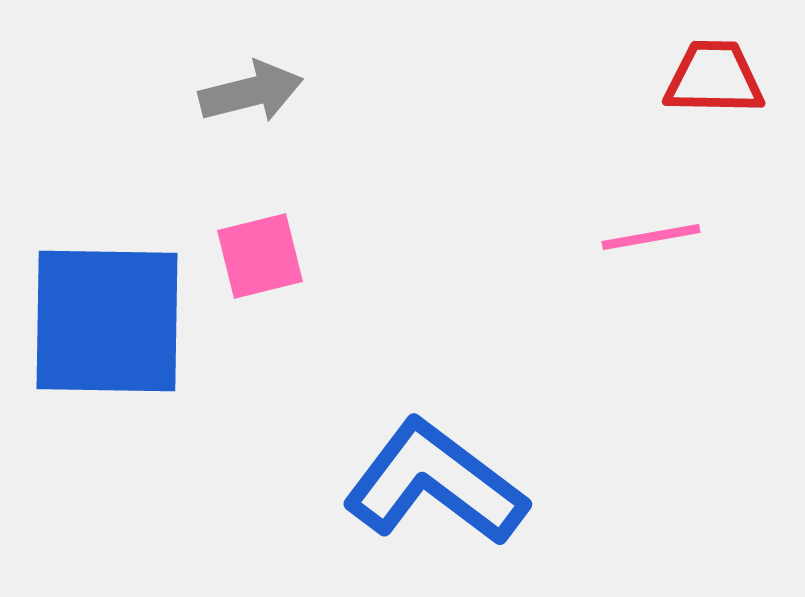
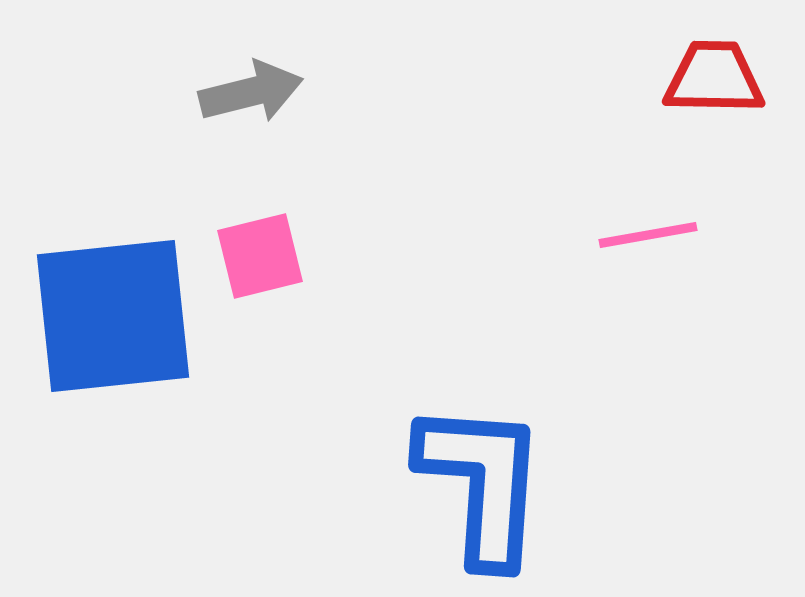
pink line: moved 3 px left, 2 px up
blue square: moved 6 px right, 5 px up; rotated 7 degrees counterclockwise
blue L-shape: moved 47 px right; rotated 57 degrees clockwise
